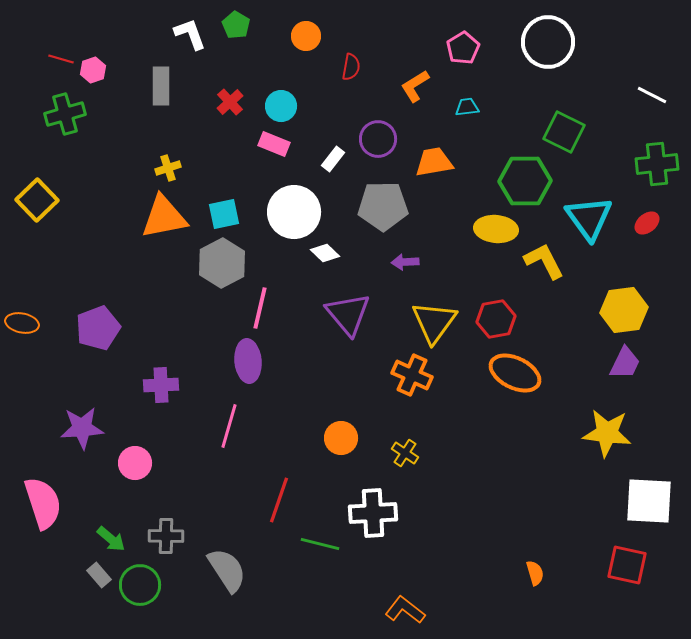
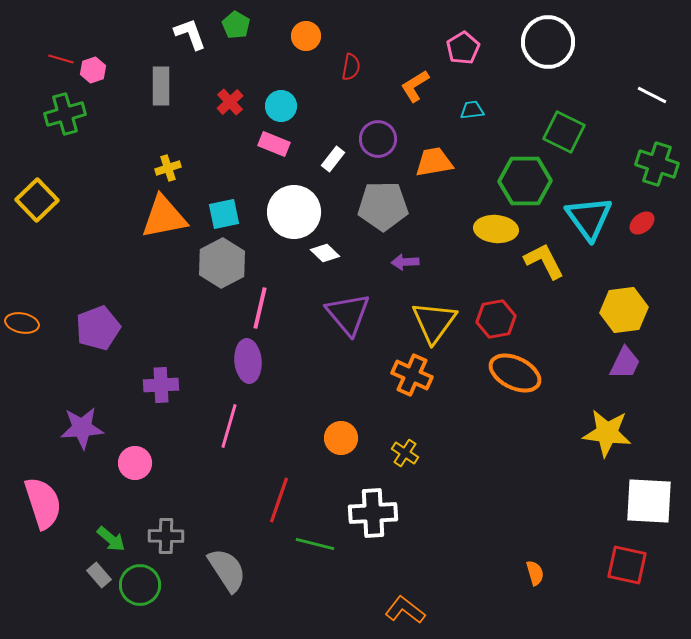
cyan trapezoid at (467, 107): moved 5 px right, 3 px down
green cross at (657, 164): rotated 24 degrees clockwise
red ellipse at (647, 223): moved 5 px left
green line at (320, 544): moved 5 px left
